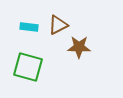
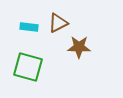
brown triangle: moved 2 px up
